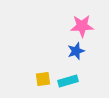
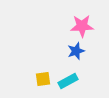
cyan rectangle: rotated 12 degrees counterclockwise
